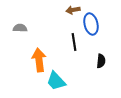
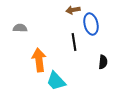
black semicircle: moved 2 px right, 1 px down
